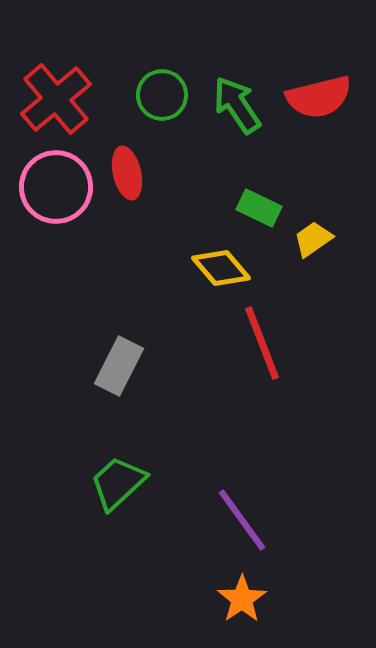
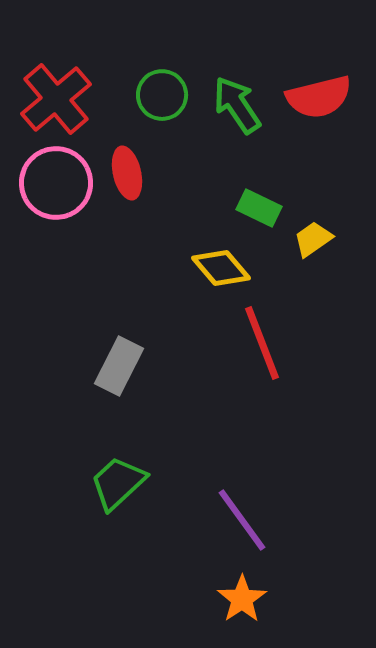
pink circle: moved 4 px up
